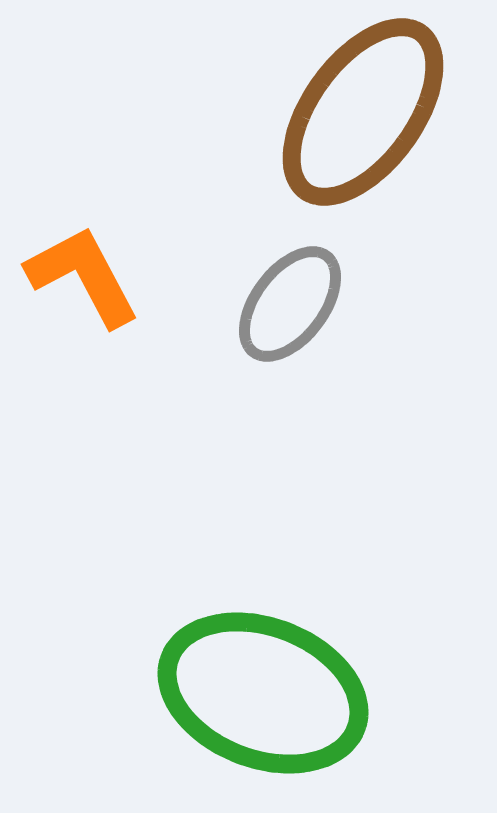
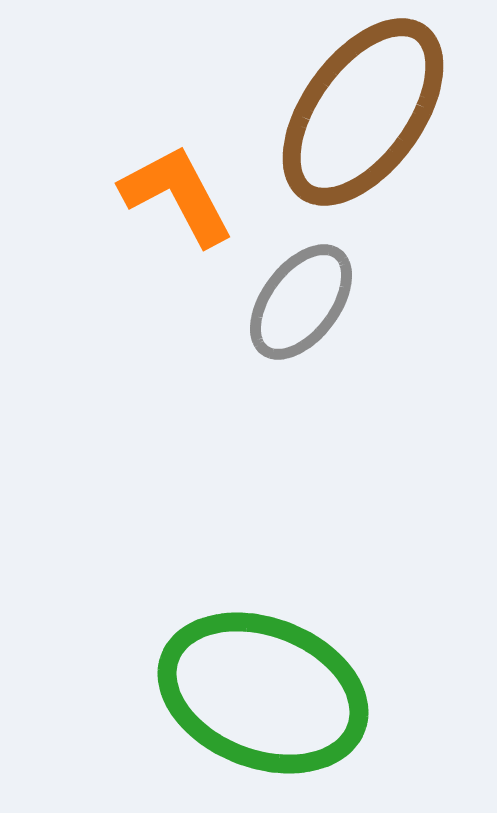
orange L-shape: moved 94 px right, 81 px up
gray ellipse: moved 11 px right, 2 px up
